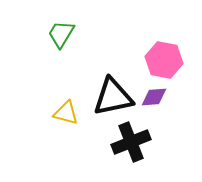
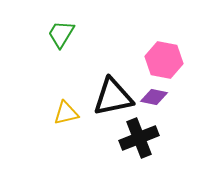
purple diamond: rotated 16 degrees clockwise
yellow triangle: rotated 28 degrees counterclockwise
black cross: moved 8 px right, 4 px up
